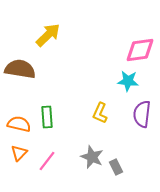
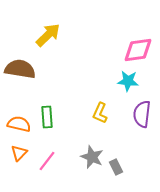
pink diamond: moved 2 px left
